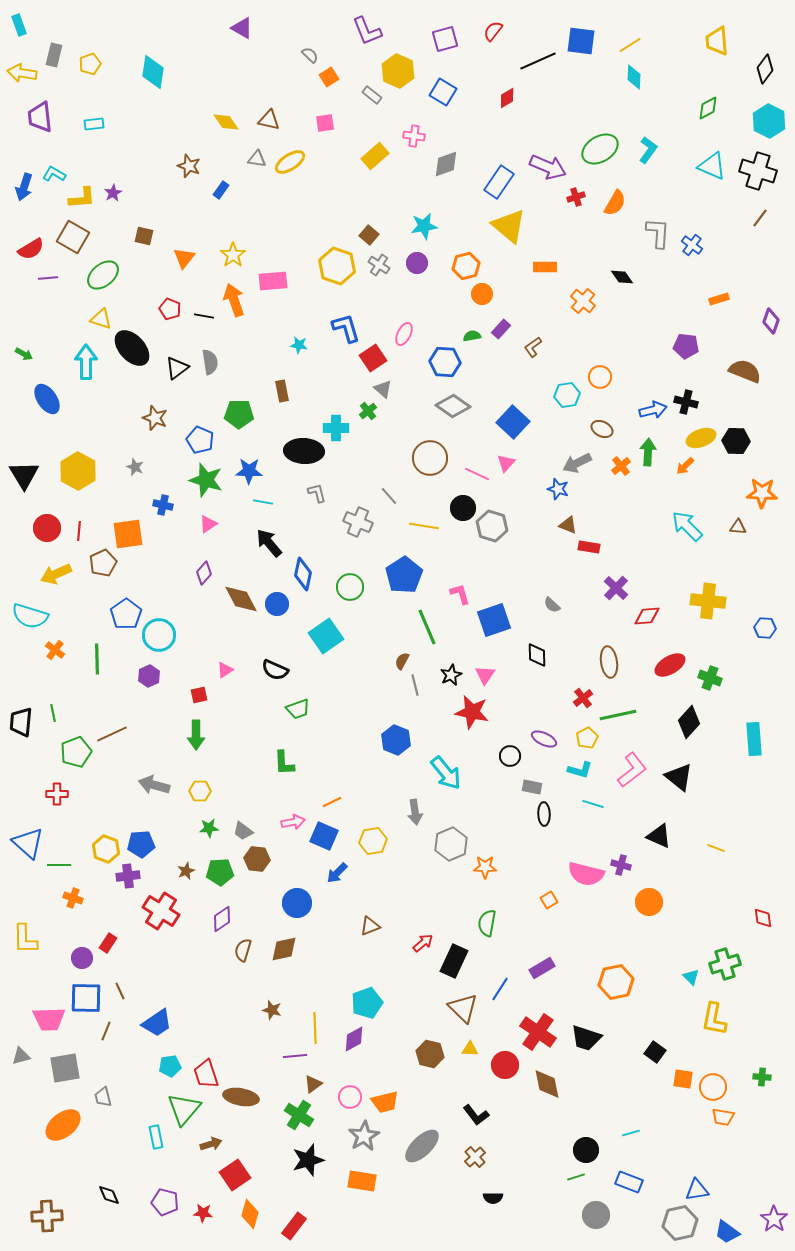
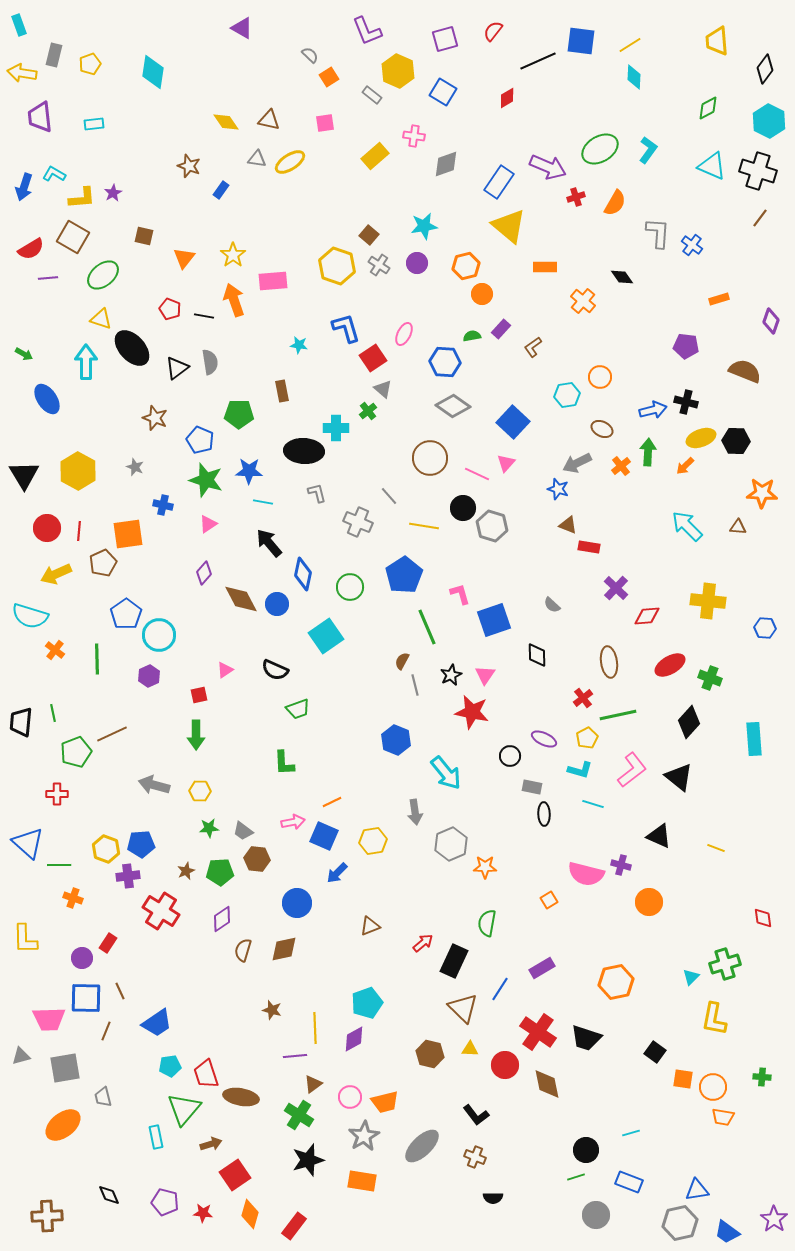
cyan triangle at (691, 977): rotated 30 degrees clockwise
brown cross at (475, 1157): rotated 25 degrees counterclockwise
